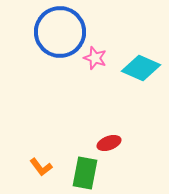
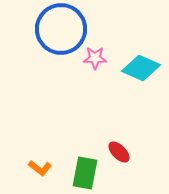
blue circle: moved 1 px right, 3 px up
pink star: rotated 20 degrees counterclockwise
red ellipse: moved 10 px right, 9 px down; rotated 65 degrees clockwise
orange L-shape: moved 1 px left, 1 px down; rotated 15 degrees counterclockwise
